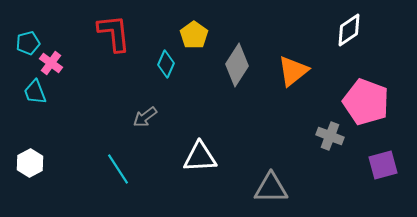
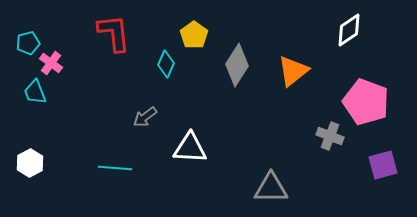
white triangle: moved 10 px left, 9 px up; rotated 6 degrees clockwise
cyan line: moved 3 px left, 1 px up; rotated 52 degrees counterclockwise
